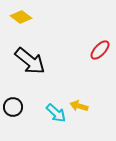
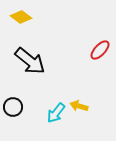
cyan arrow: rotated 85 degrees clockwise
